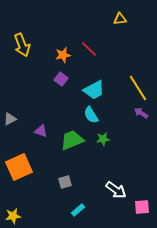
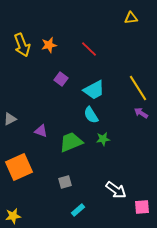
yellow triangle: moved 11 px right, 1 px up
orange star: moved 14 px left, 10 px up
green trapezoid: moved 1 px left, 2 px down
